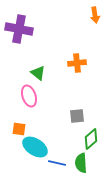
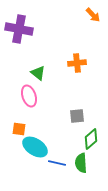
orange arrow: moved 2 px left; rotated 35 degrees counterclockwise
